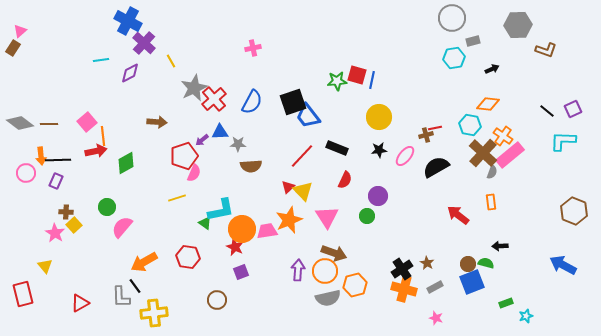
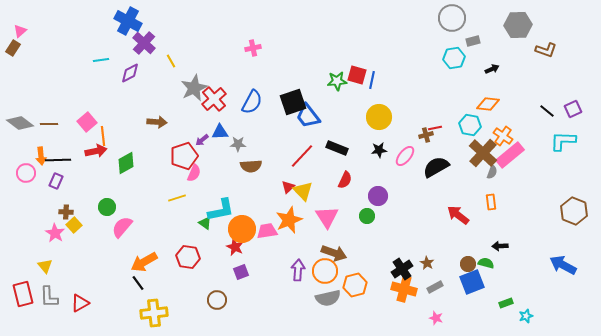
black line at (135, 286): moved 3 px right, 3 px up
gray L-shape at (121, 297): moved 72 px left
